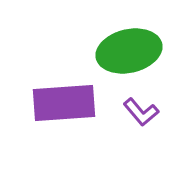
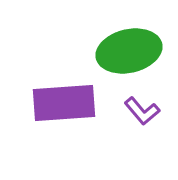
purple L-shape: moved 1 px right, 1 px up
